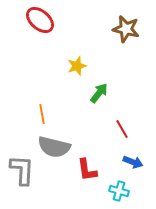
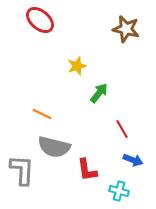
orange line: rotated 54 degrees counterclockwise
blue arrow: moved 2 px up
